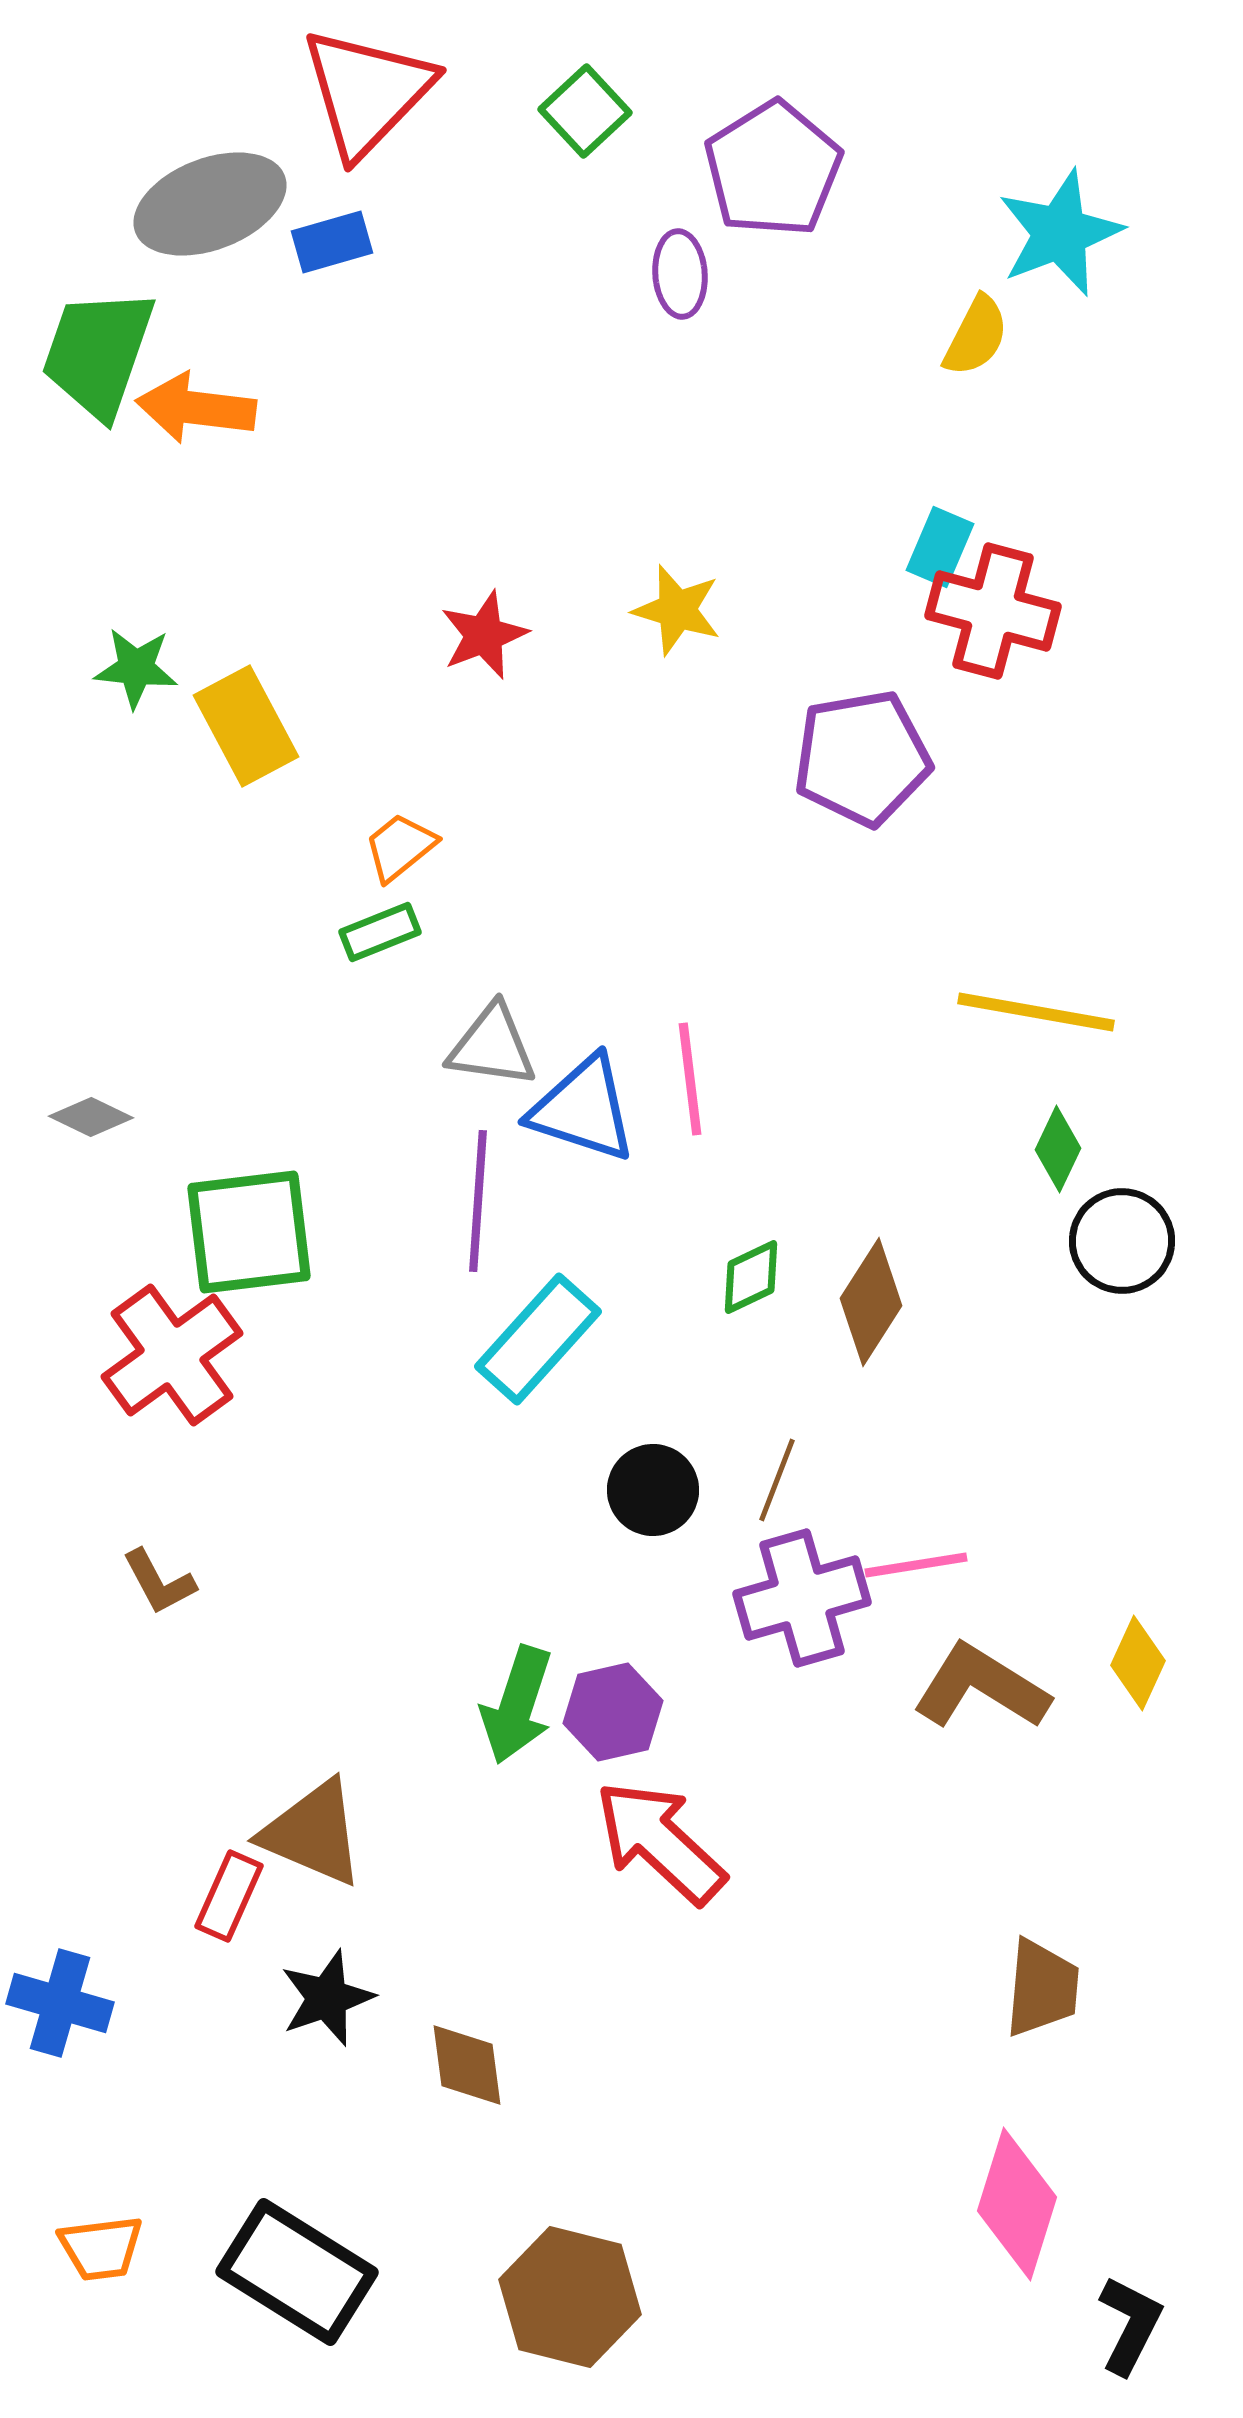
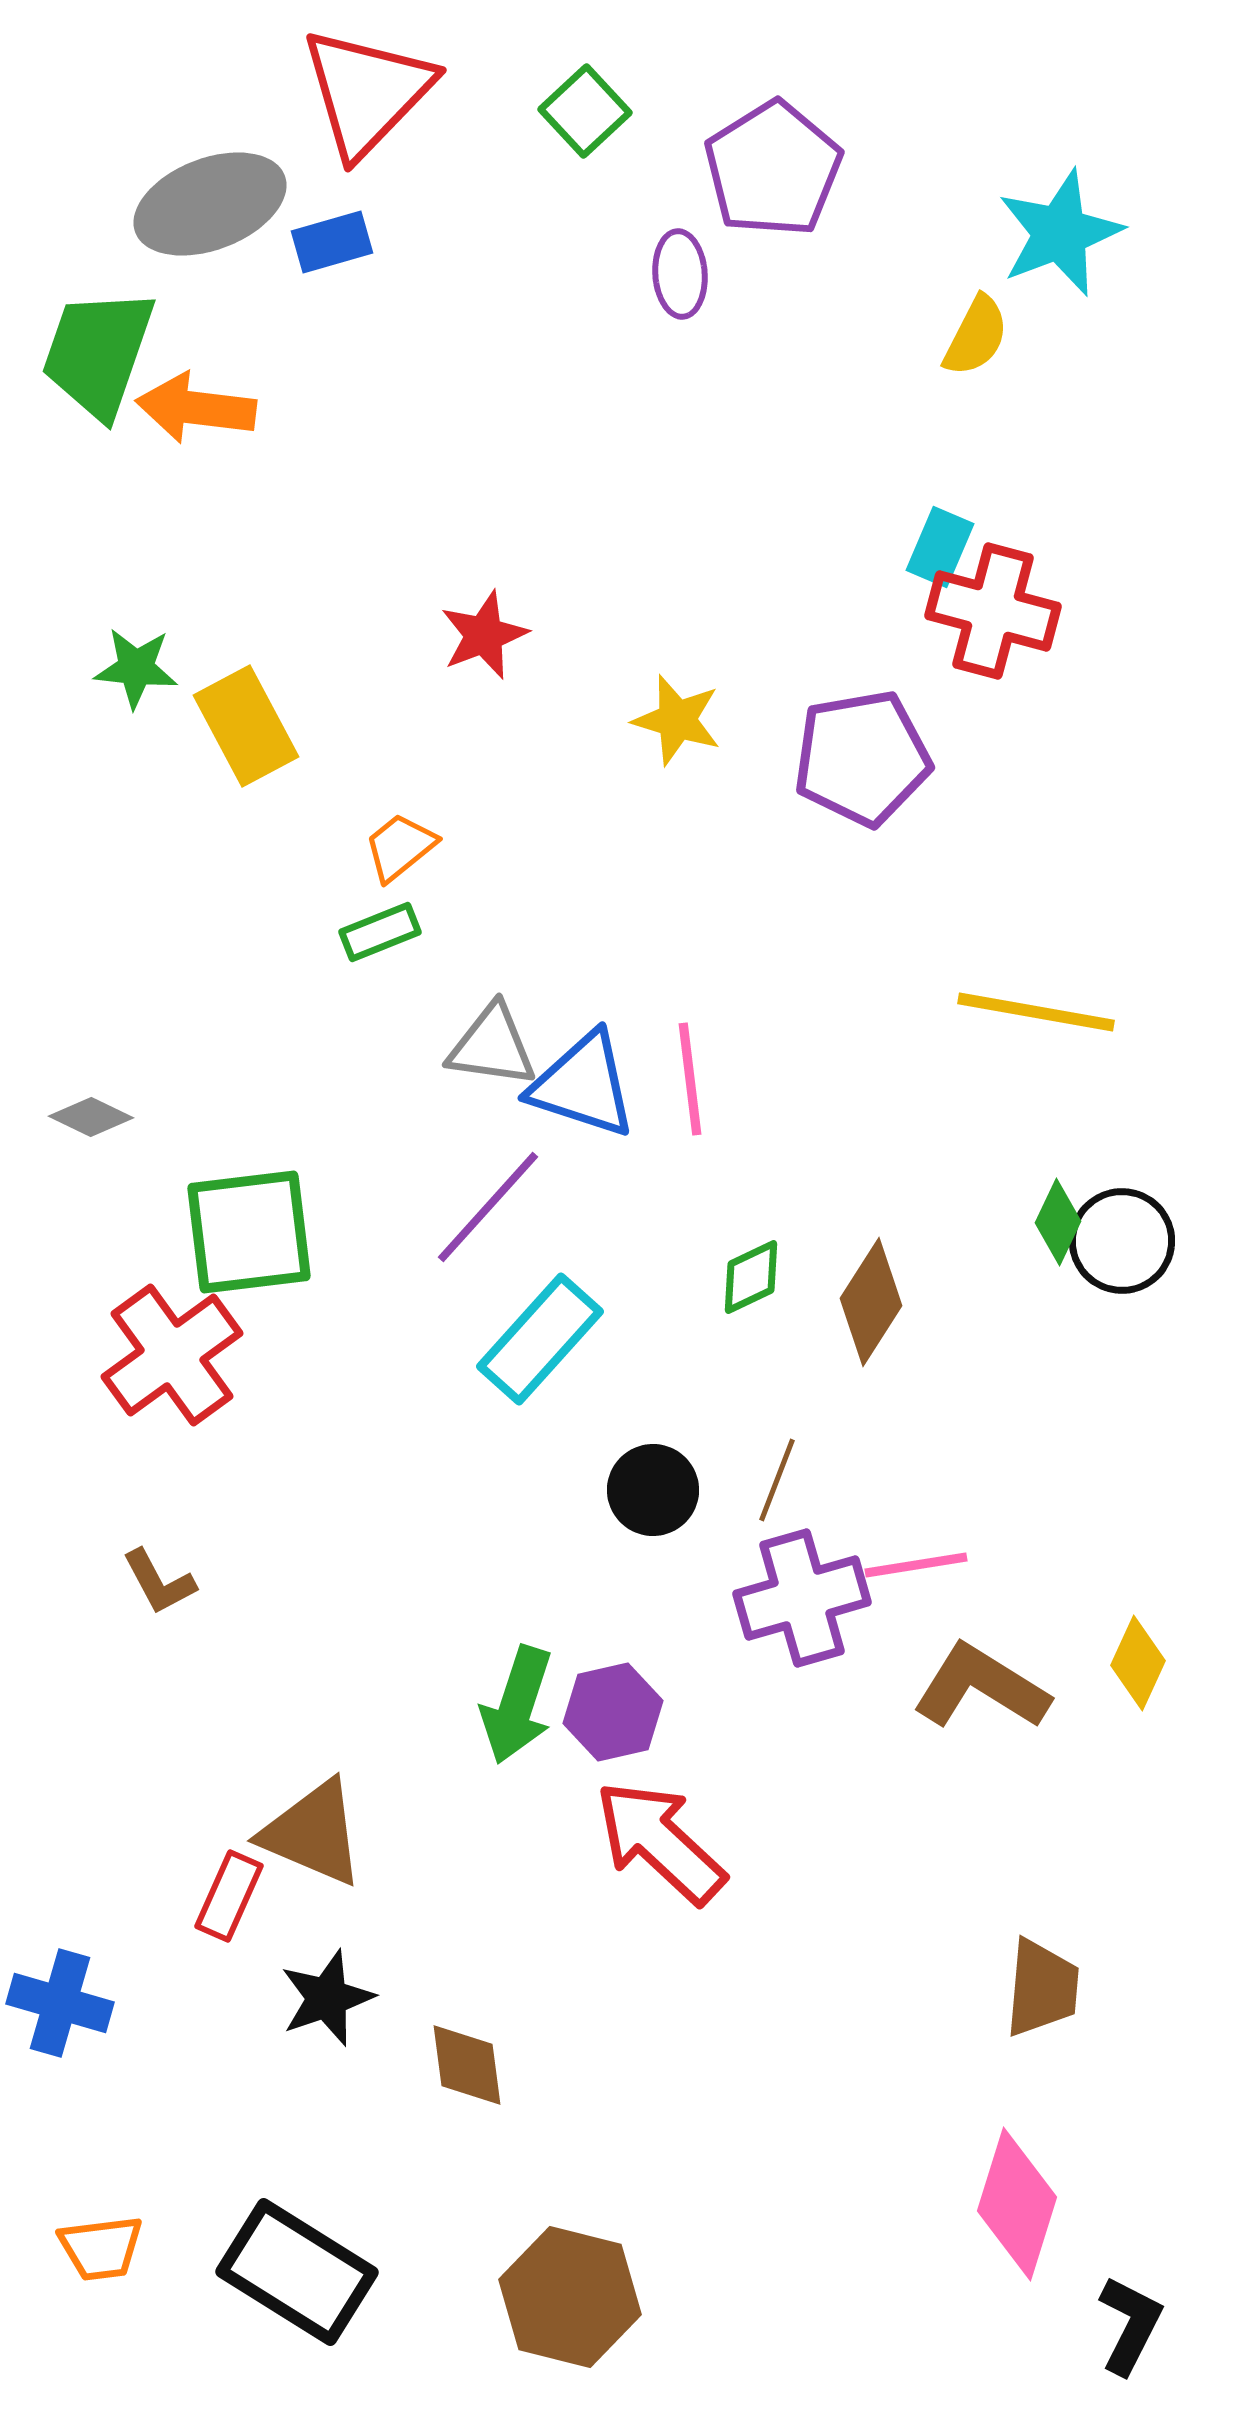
yellow star at (677, 610): moved 110 px down
blue triangle at (583, 1109): moved 24 px up
green diamond at (1058, 1149): moved 73 px down
purple line at (478, 1201): moved 10 px right, 6 px down; rotated 38 degrees clockwise
cyan rectangle at (538, 1339): moved 2 px right
